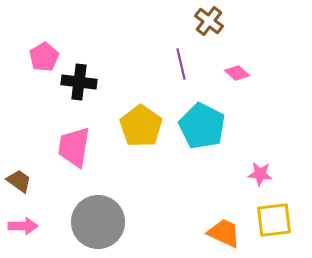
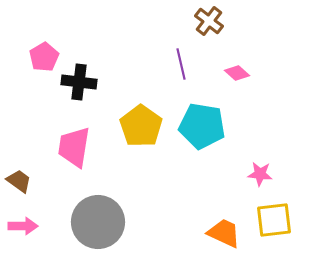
cyan pentagon: rotated 18 degrees counterclockwise
